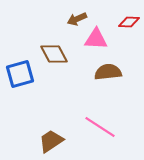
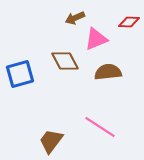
brown arrow: moved 2 px left, 1 px up
pink triangle: rotated 25 degrees counterclockwise
brown diamond: moved 11 px right, 7 px down
brown trapezoid: rotated 20 degrees counterclockwise
